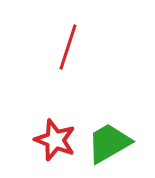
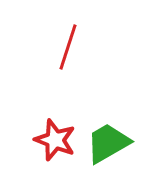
green trapezoid: moved 1 px left
